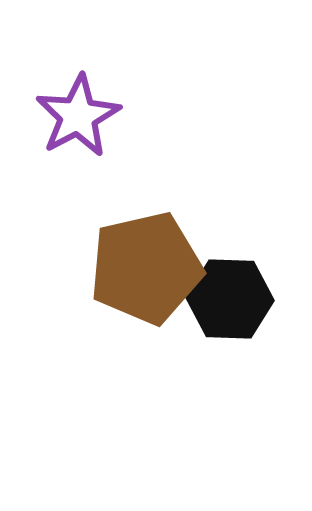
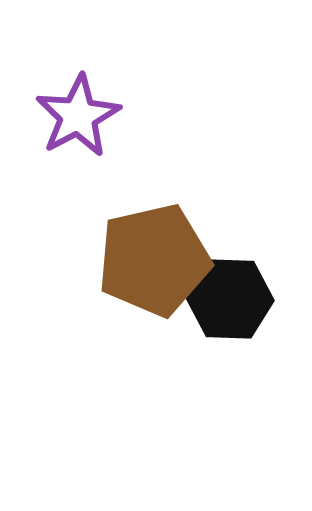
brown pentagon: moved 8 px right, 8 px up
